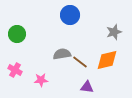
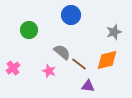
blue circle: moved 1 px right
green circle: moved 12 px right, 4 px up
gray semicircle: moved 2 px up; rotated 48 degrees clockwise
brown line: moved 1 px left, 2 px down
pink cross: moved 2 px left, 2 px up; rotated 24 degrees clockwise
pink star: moved 8 px right, 9 px up; rotated 24 degrees clockwise
purple triangle: moved 1 px right, 1 px up
